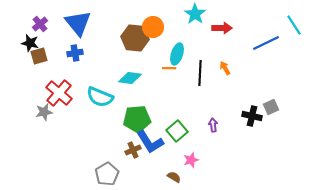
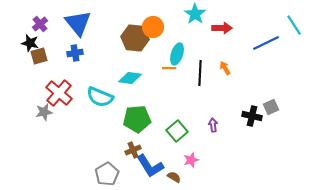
blue L-shape: moved 24 px down
